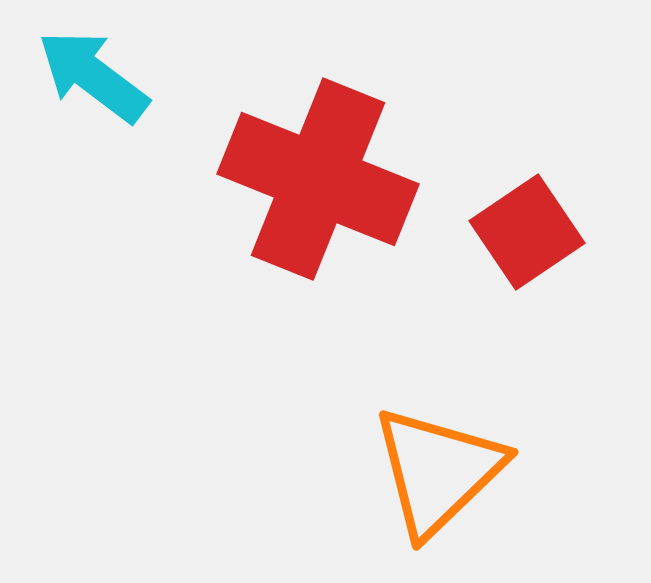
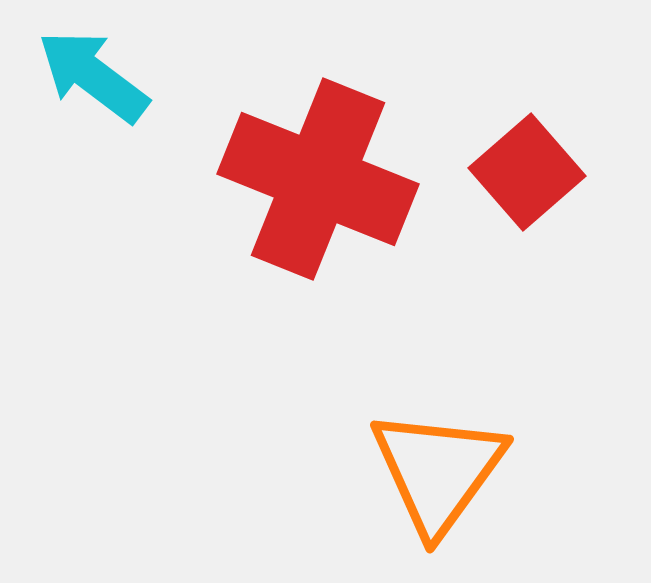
red square: moved 60 px up; rotated 7 degrees counterclockwise
orange triangle: rotated 10 degrees counterclockwise
